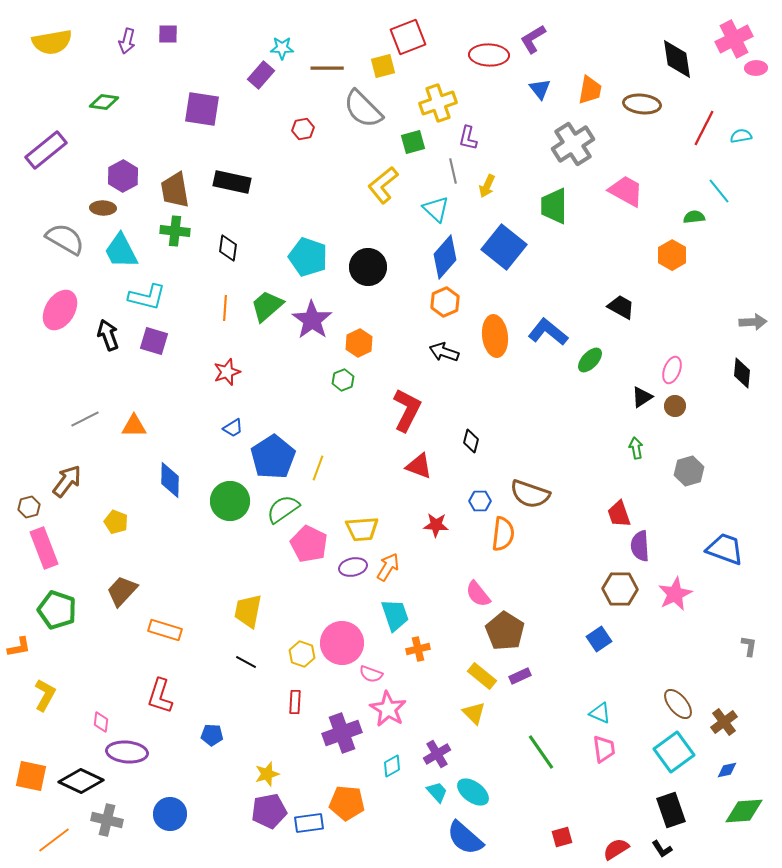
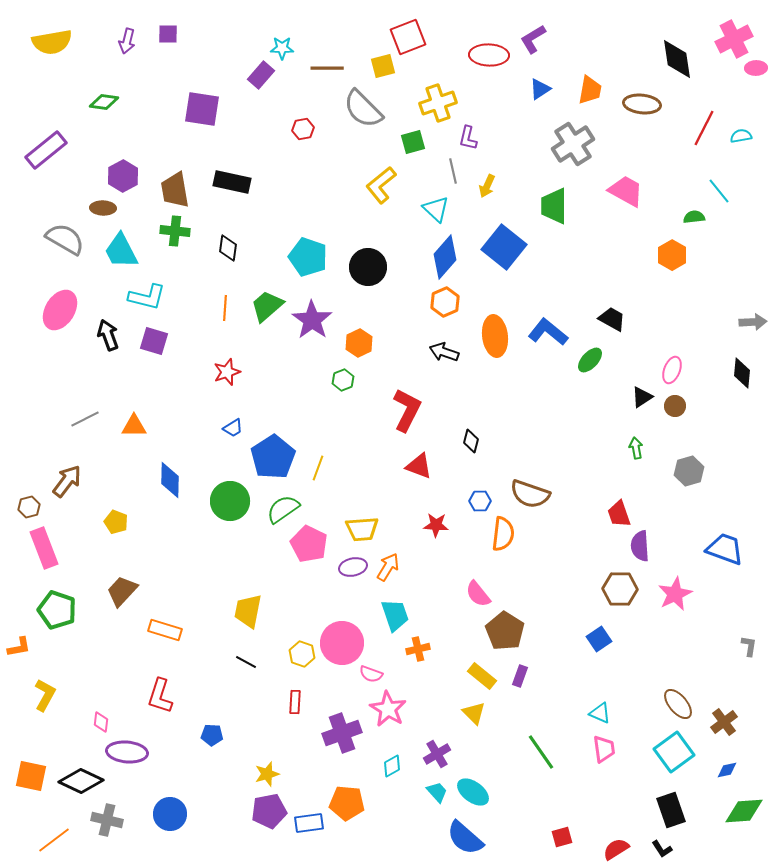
blue triangle at (540, 89): rotated 35 degrees clockwise
yellow L-shape at (383, 185): moved 2 px left
black trapezoid at (621, 307): moved 9 px left, 12 px down
purple rectangle at (520, 676): rotated 45 degrees counterclockwise
